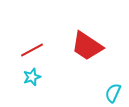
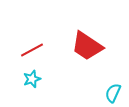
cyan star: moved 2 px down
